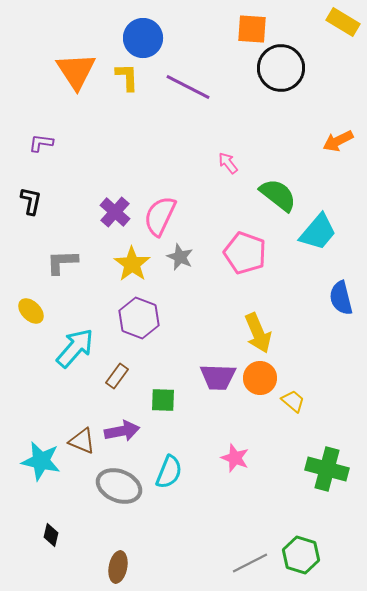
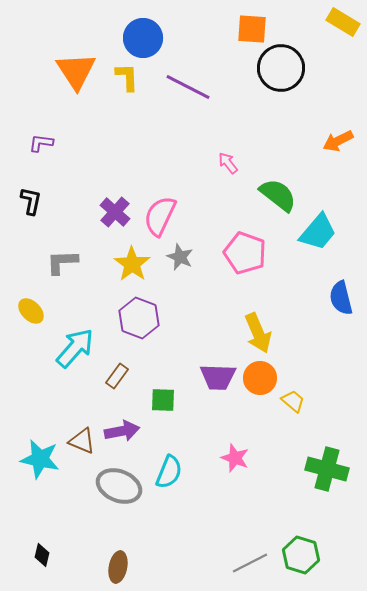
cyan star: moved 1 px left, 2 px up
black diamond: moved 9 px left, 20 px down
